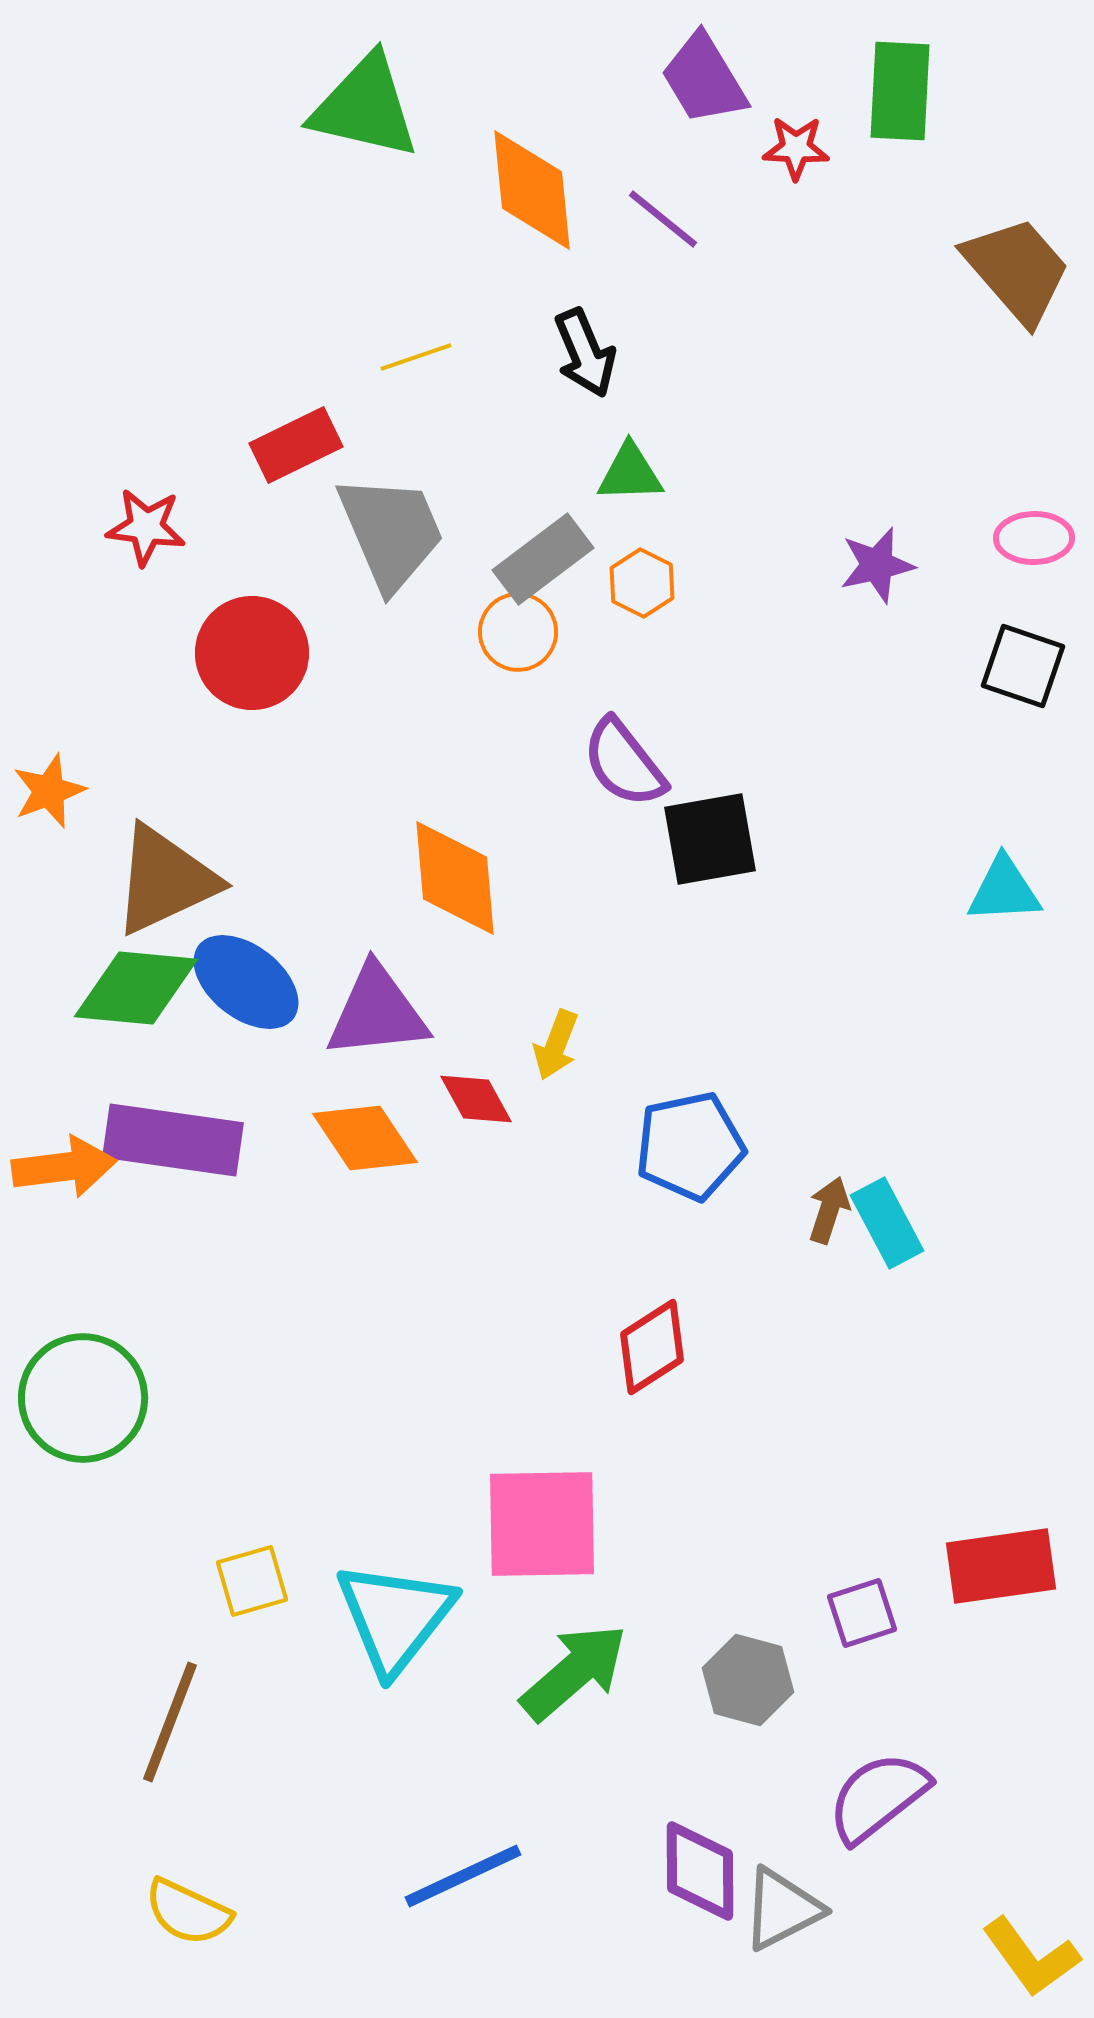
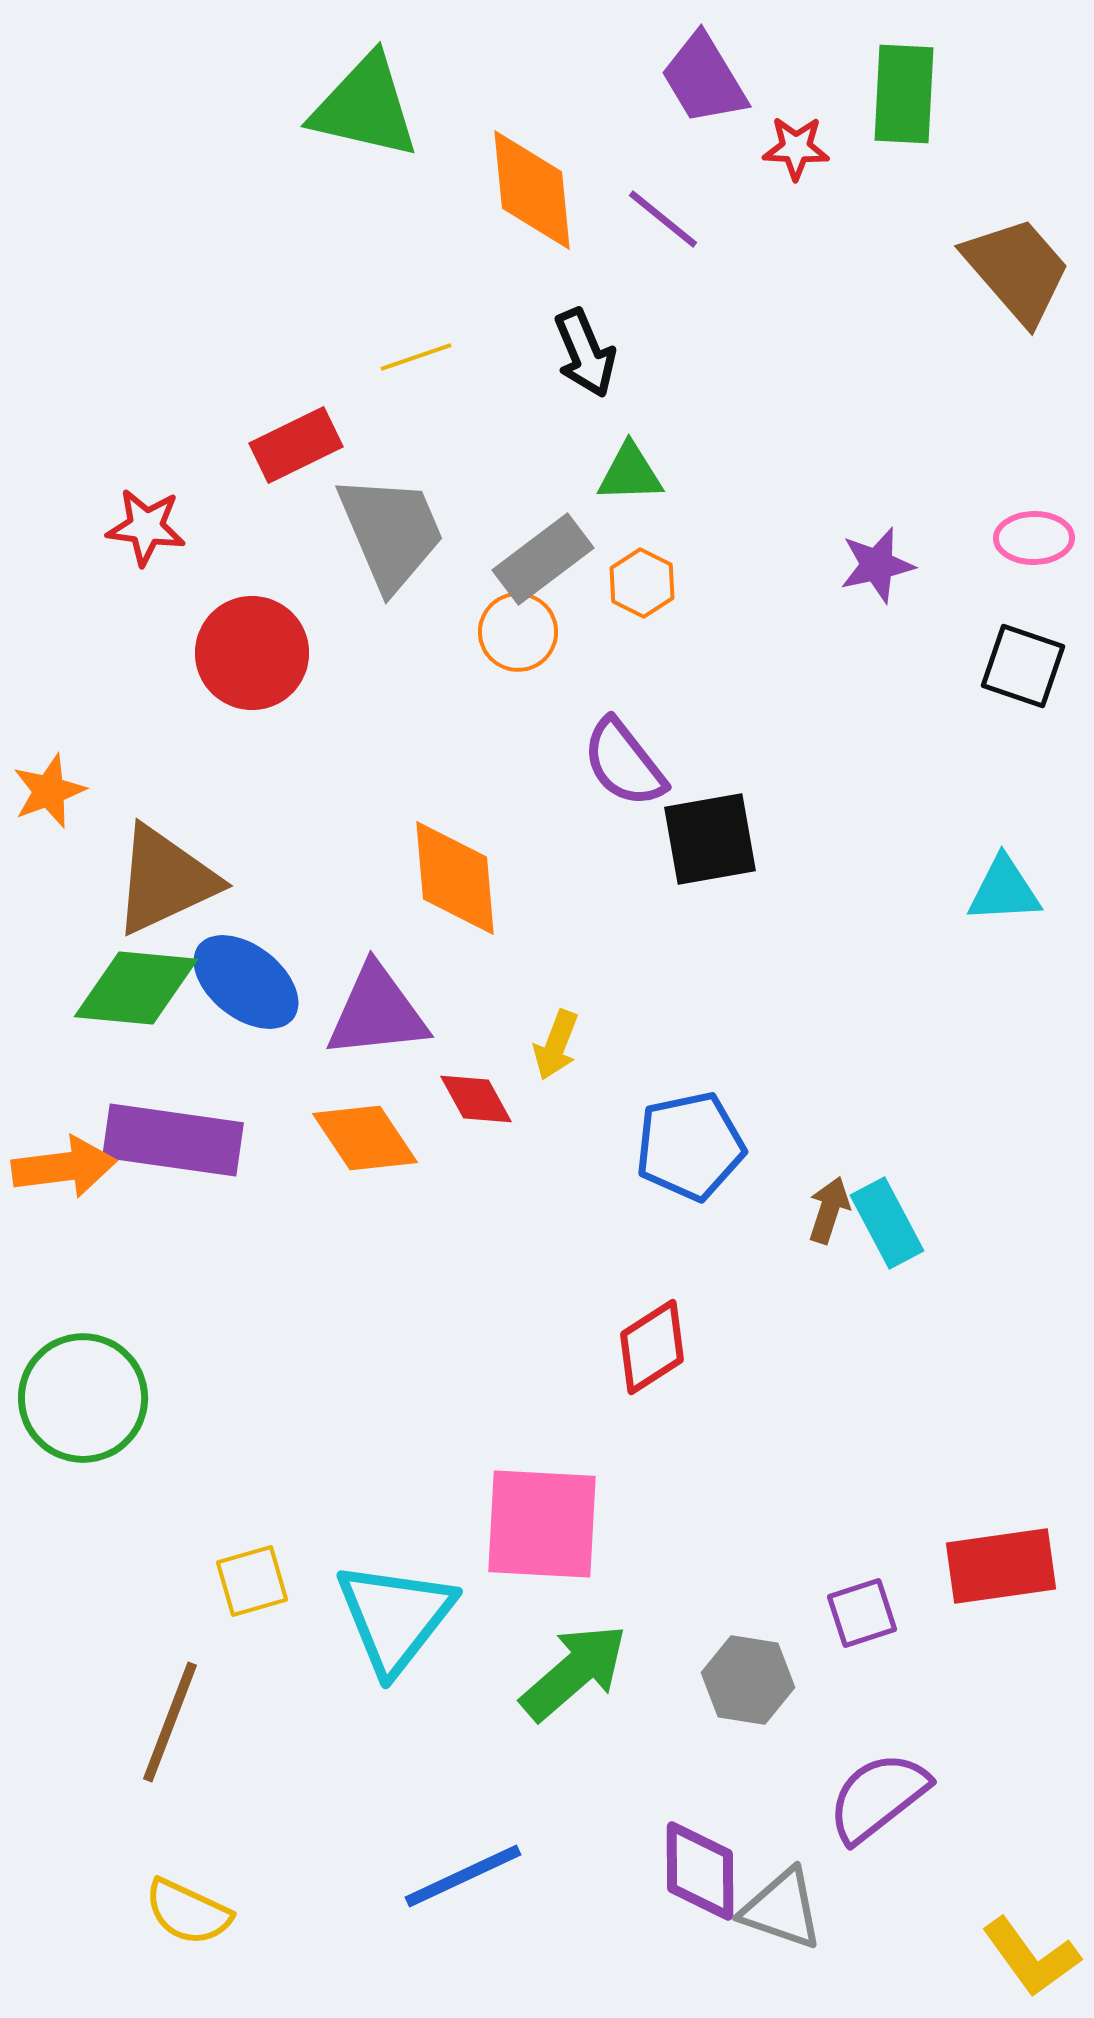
green rectangle at (900, 91): moved 4 px right, 3 px down
pink square at (542, 1524): rotated 4 degrees clockwise
gray hexagon at (748, 1680): rotated 6 degrees counterclockwise
gray triangle at (782, 1909): rotated 46 degrees clockwise
